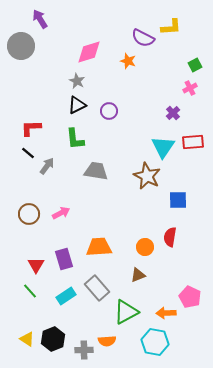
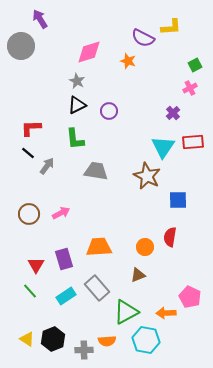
cyan hexagon: moved 9 px left, 2 px up
